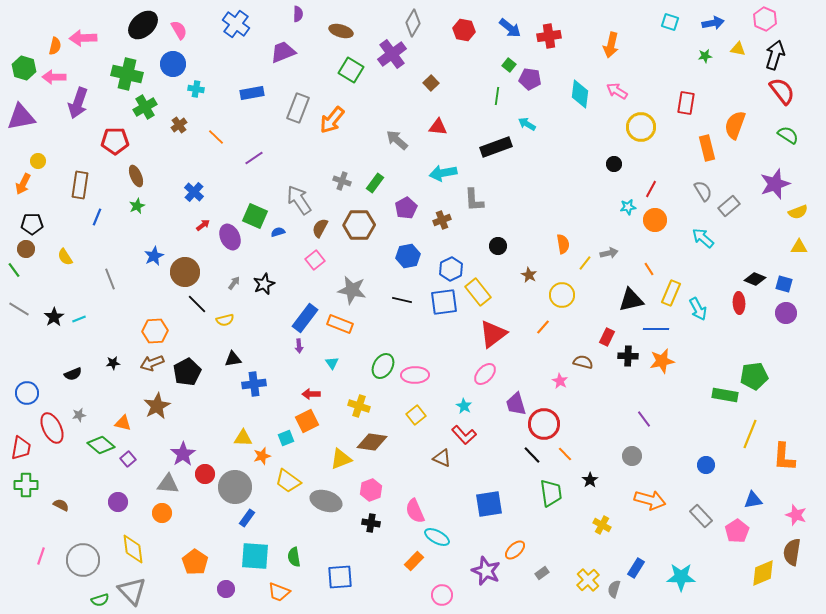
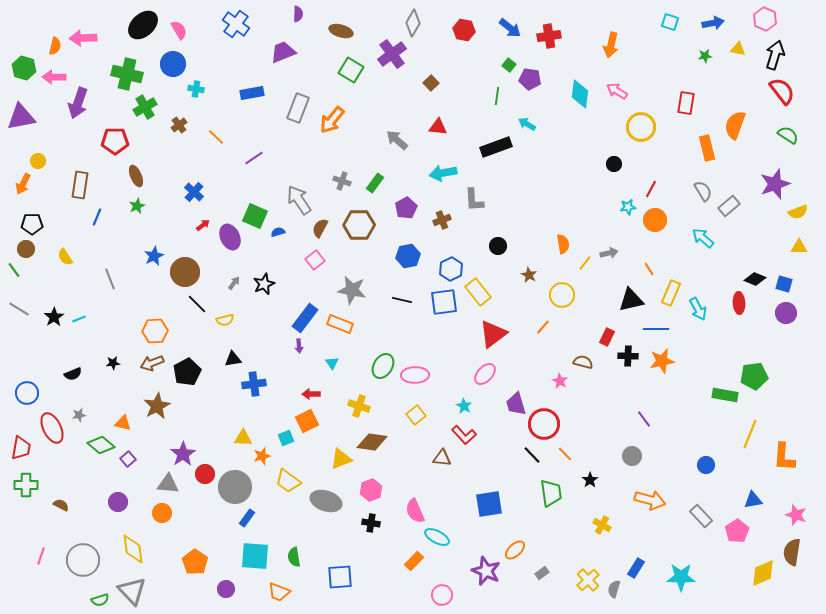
brown triangle at (442, 458): rotated 18 degrees counterclockwise
